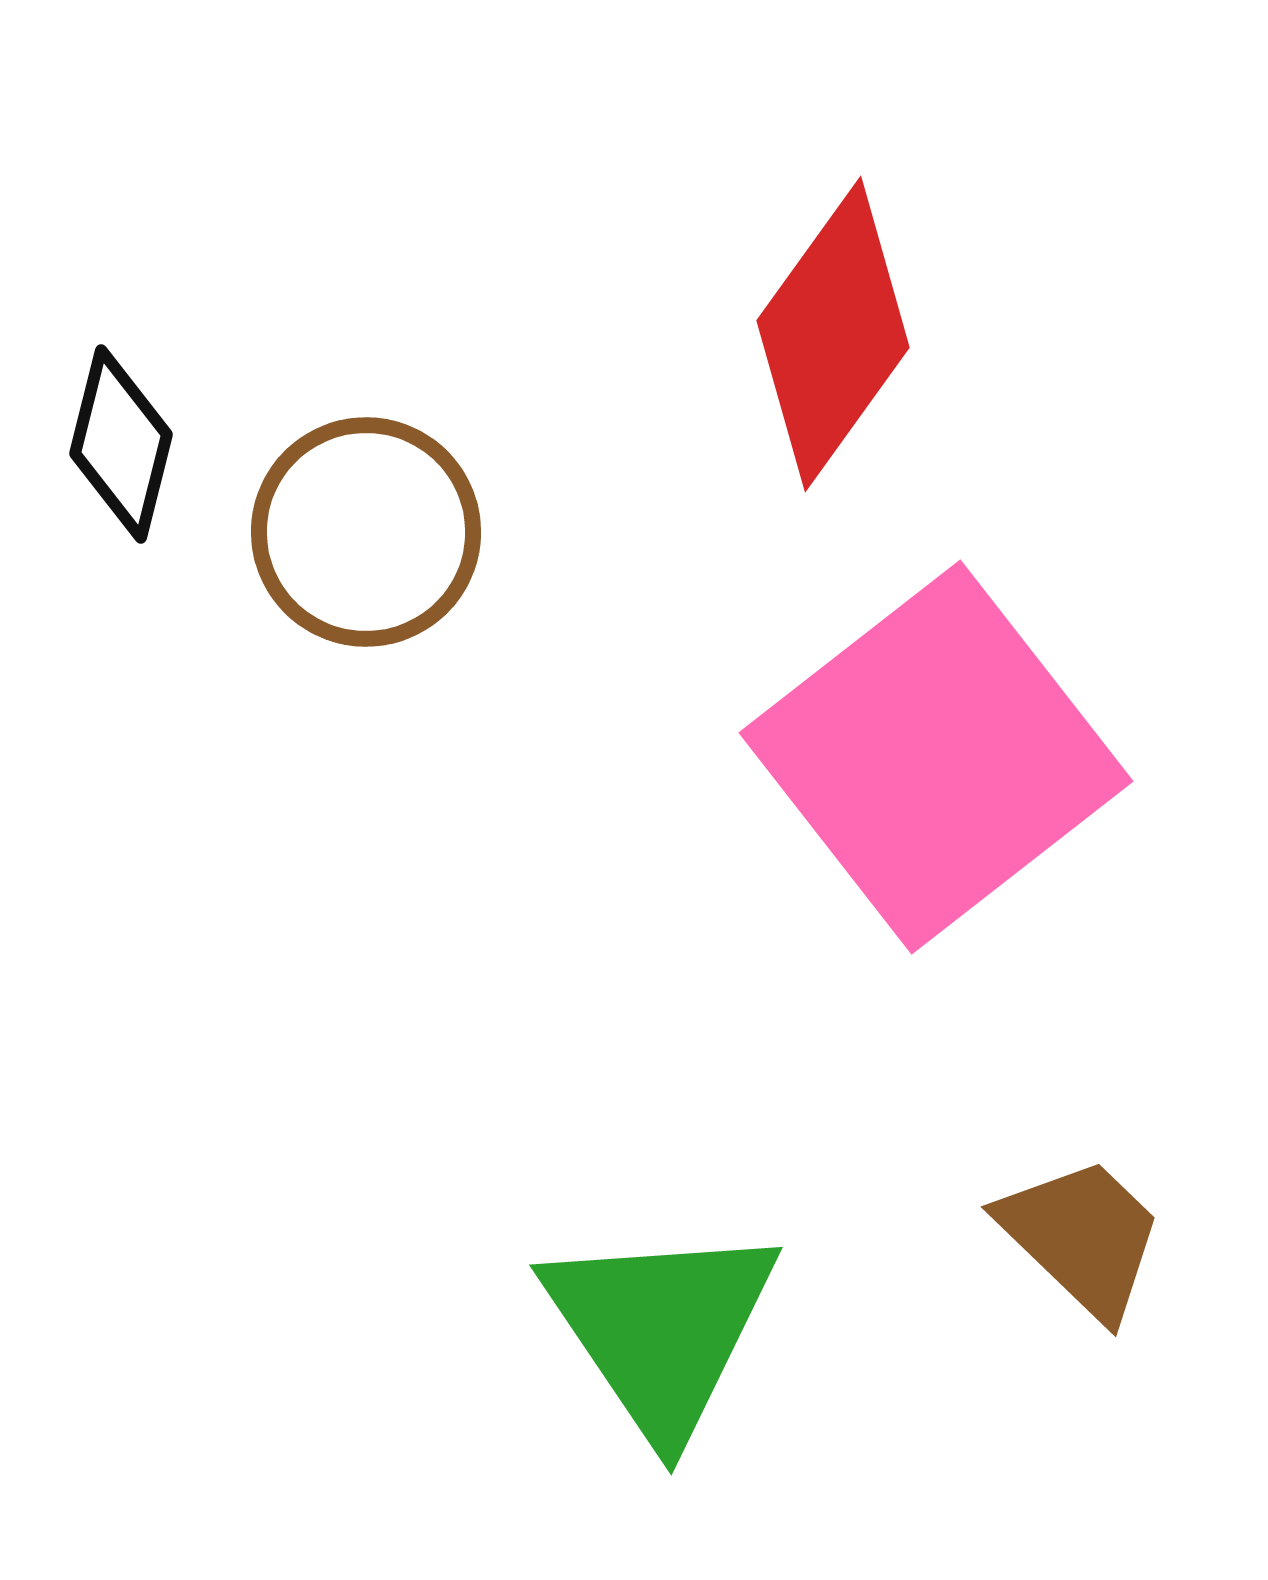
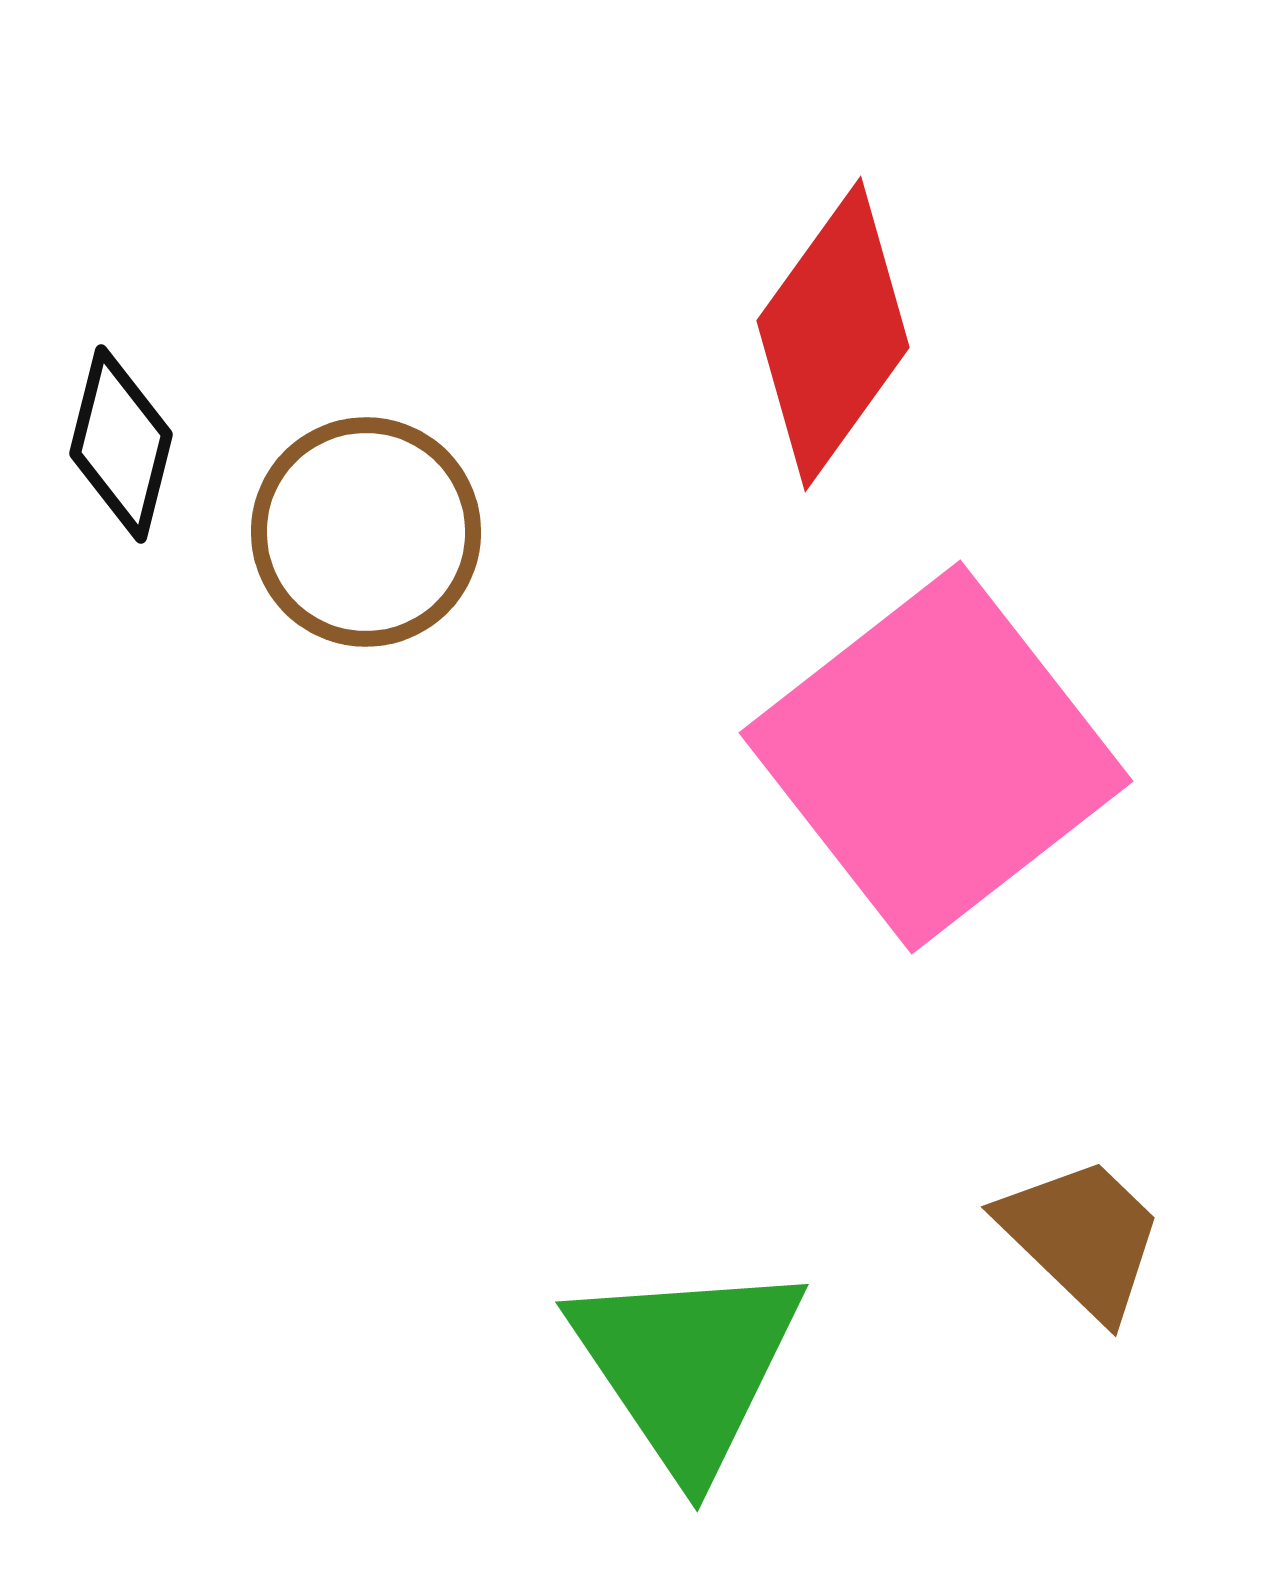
green triangle: moved 26 px right, 37 px down
